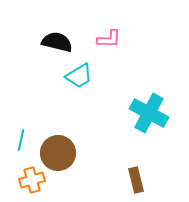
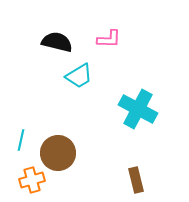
cyan cross: moved 11 px left, 4 px up
